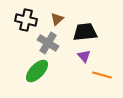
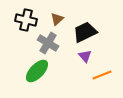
black trapezoid: rotated 20 degrees counterclockwise
purple triangle: moved 1 px right
orange line: rotated 36 degrees counterclockwise
